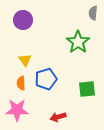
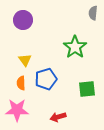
green star: moved 3 px left, 5 px down
